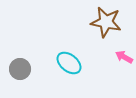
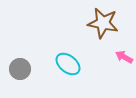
brown star: moved 3 px left, 1 px down
cyan ellipse: moved 1 px left, 1 px down
